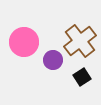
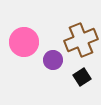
brown cross: moved 1 px right, 1 px up; rotated 16 degrees clockwise
